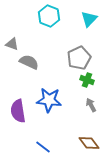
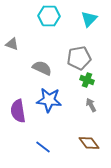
cyan hexagon: rotated 20 degrees counterclockwise
gray pentagon: rotated 15 degrees clockwise
gray semicircle: moved 13 px right, 6 px down
